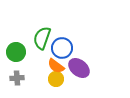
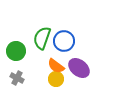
blue circle: moved 2 px right, 7 px up
green circle: moved 1 px up
gray cross: rotated 32 degrees clockwise
